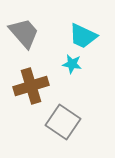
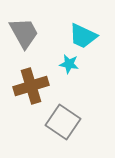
gray trapezoid: rotated 12 degrees clockwise
cyan star: moved 3 px left
